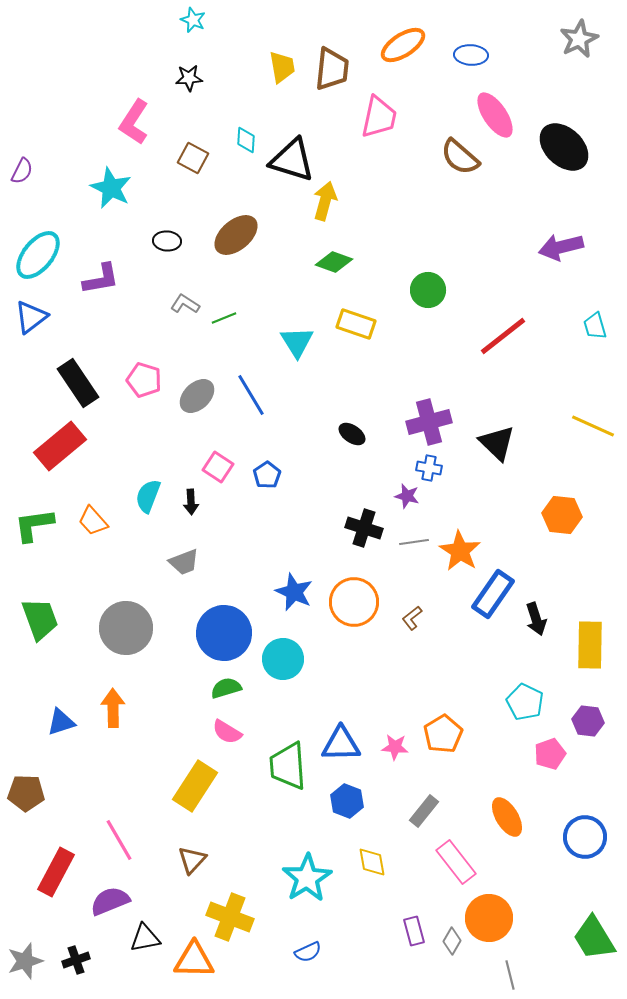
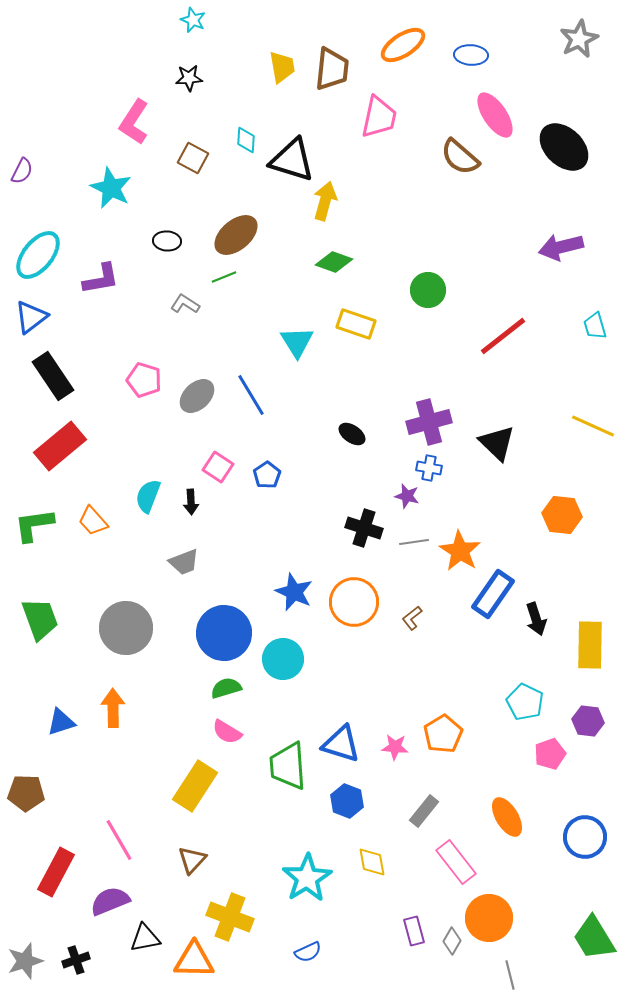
green line at (224, 318): moved 41 px up
black rectangle at (78, 383): moved 25 px left, 7 px up
blue triangle at (341, 744): rotated 18 degrees clockwise
